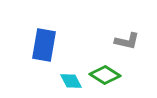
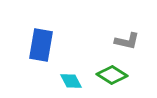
blue rectangle: moved 3 px left
green diamond: moved 7 px right
